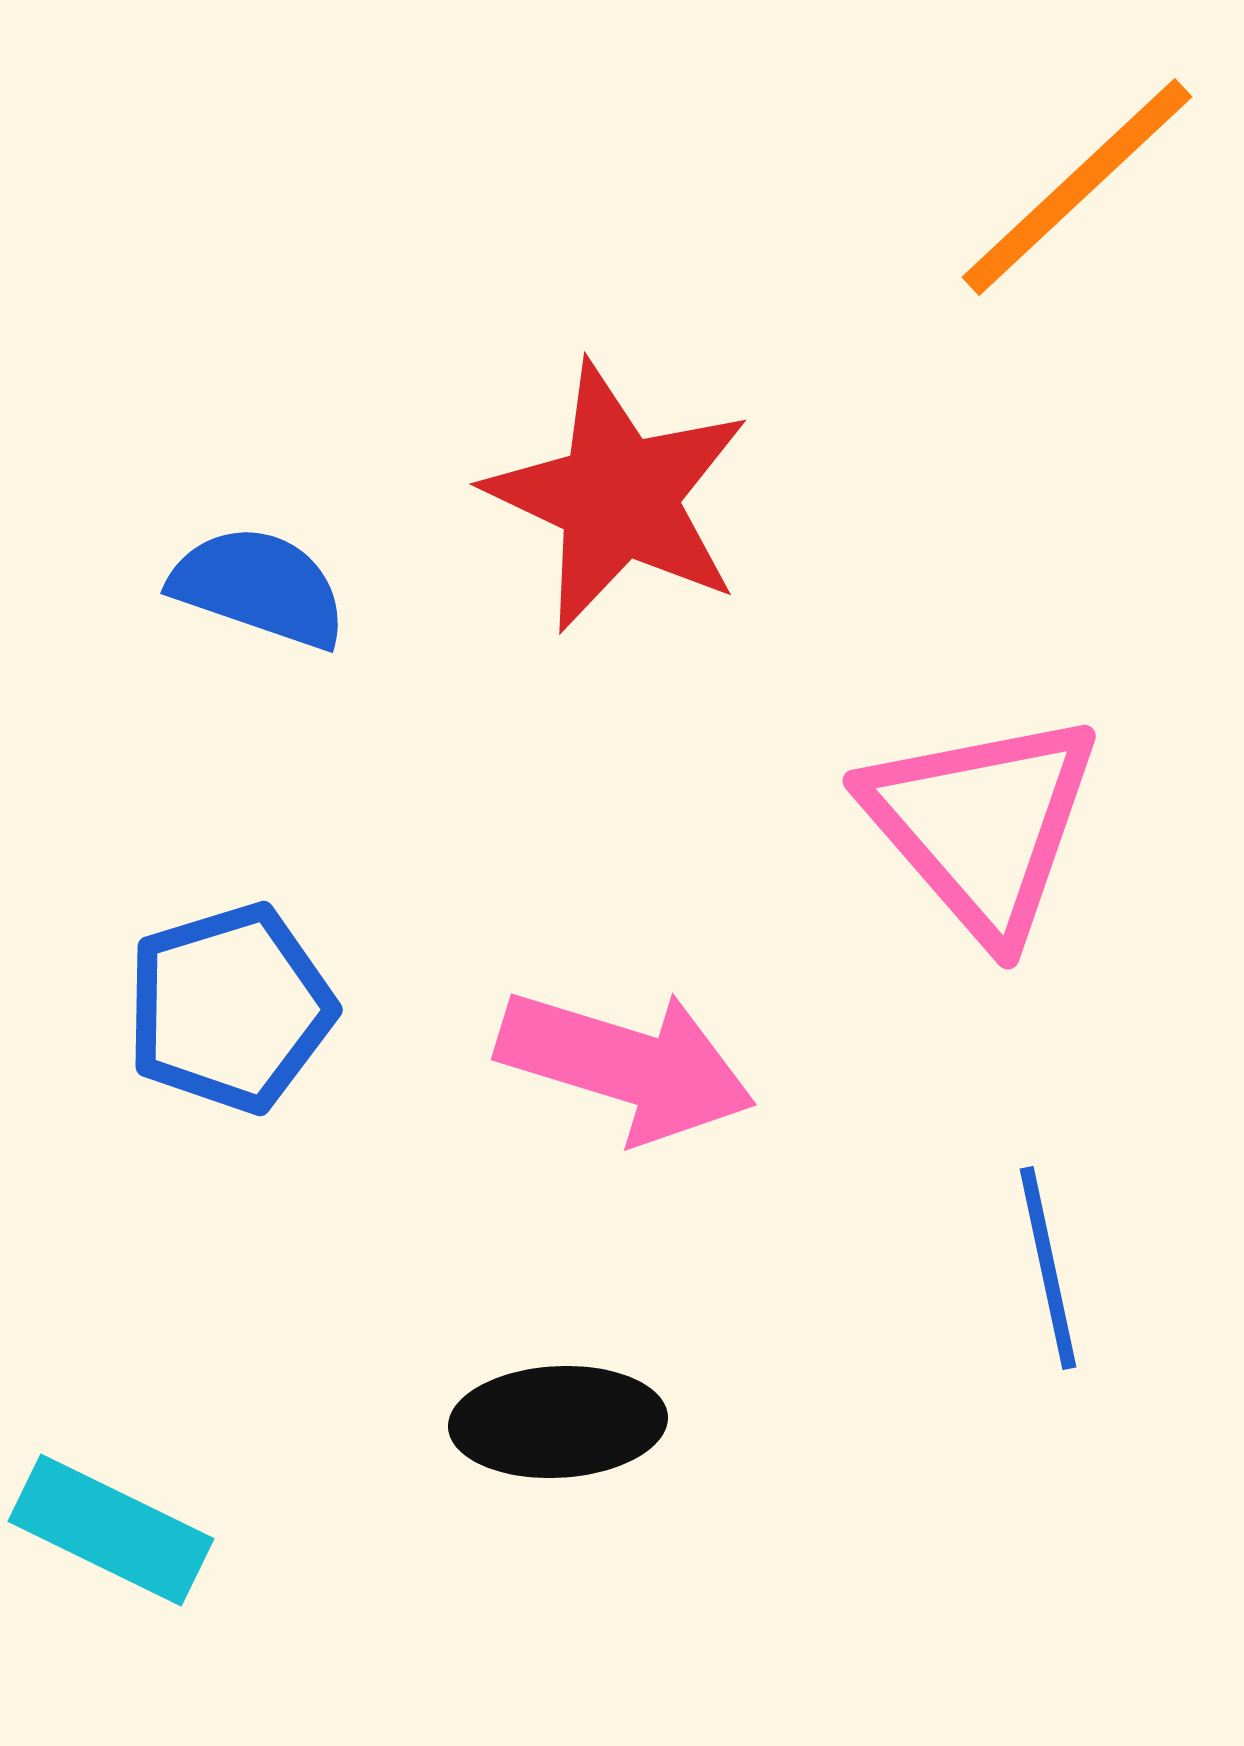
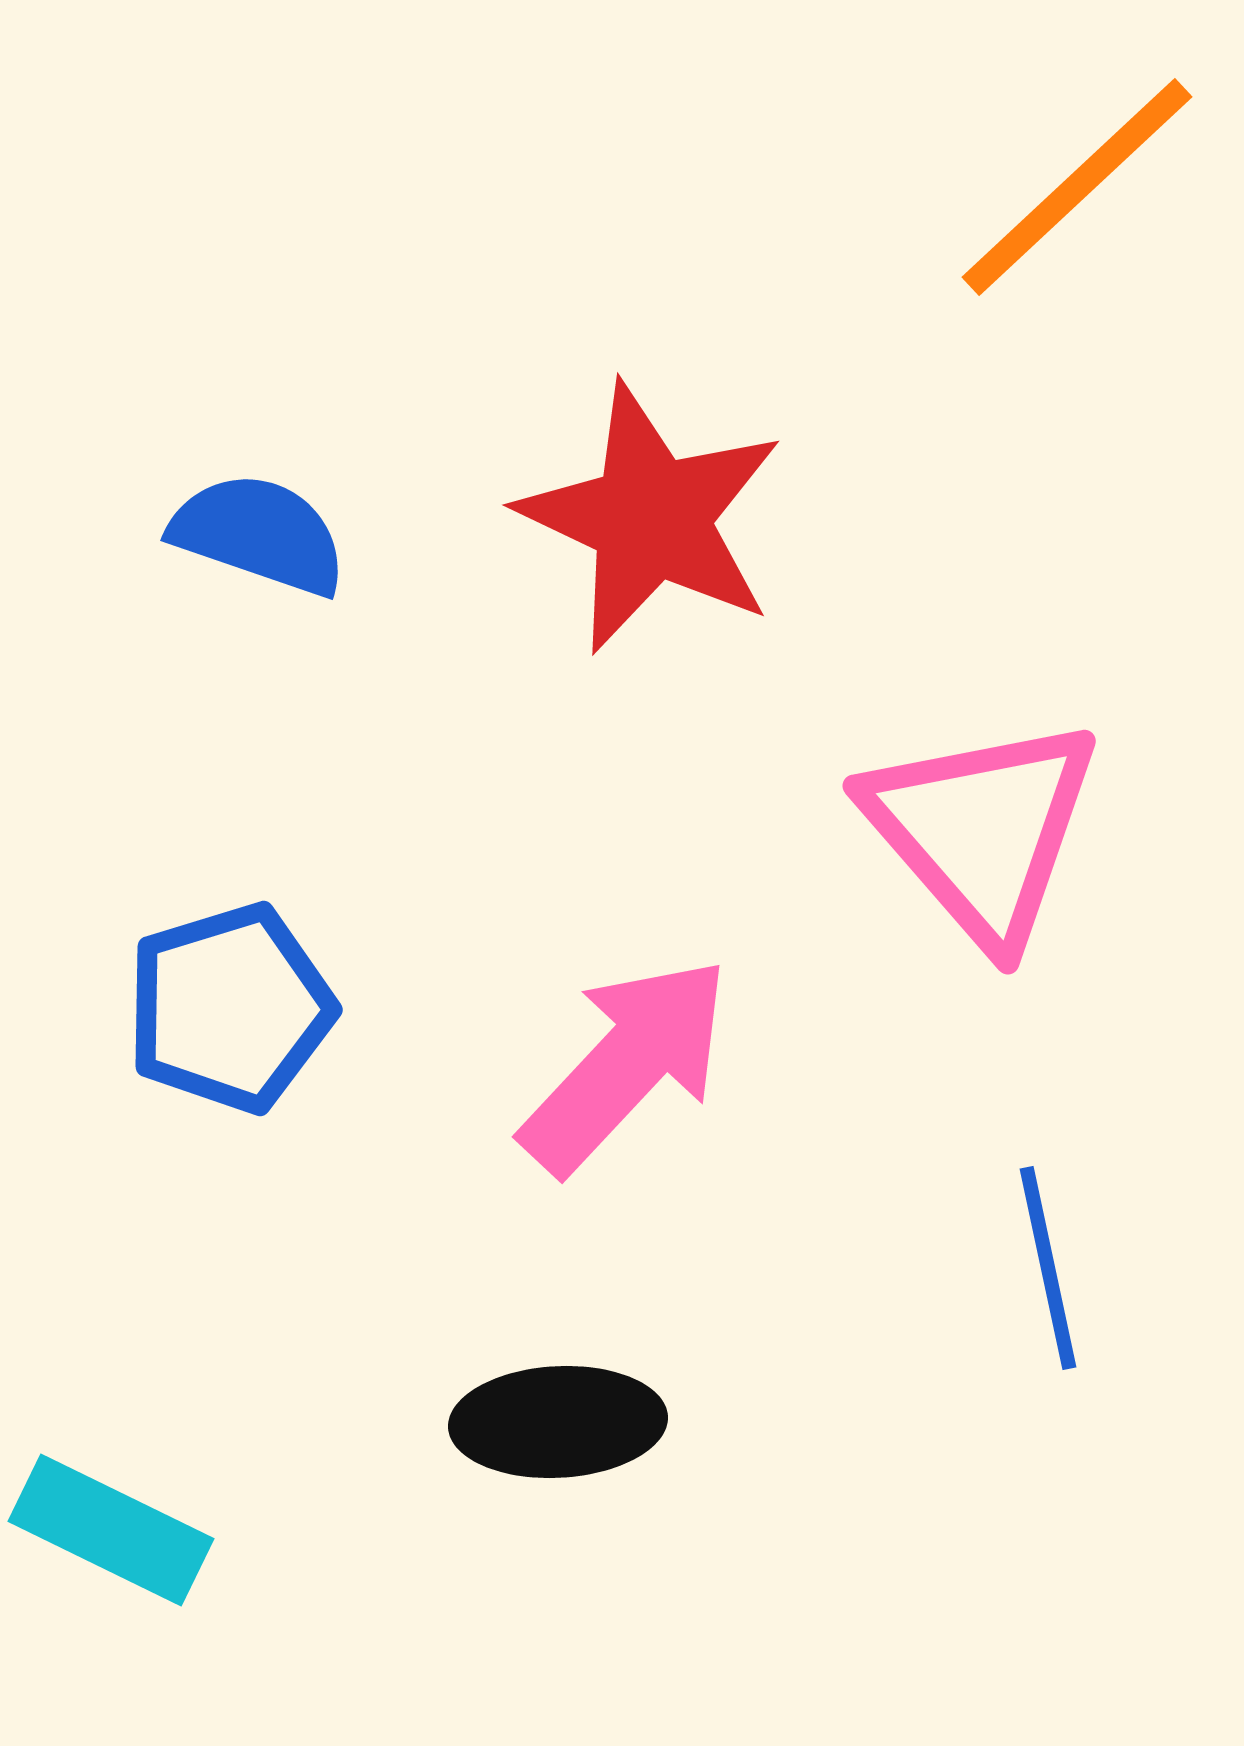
red star: moved 33 px right, 21 px down
blue semicircle: moved 53 px up
pink triangle: moved 5 px down
pink arrow: rotated 64 degrees counterclockwise
